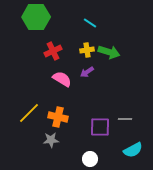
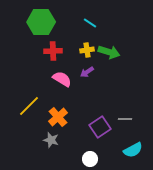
green hexagon: moved 5 px right, 5 px down
red cross: rotated 24 degrees clockwise
yellow line: moved 7 px up
orange cross: rotated 36 degrees clockwise
purple square: rotated 35 degrees counterclockwise
gray star: rotated 21 degrees clockwise
